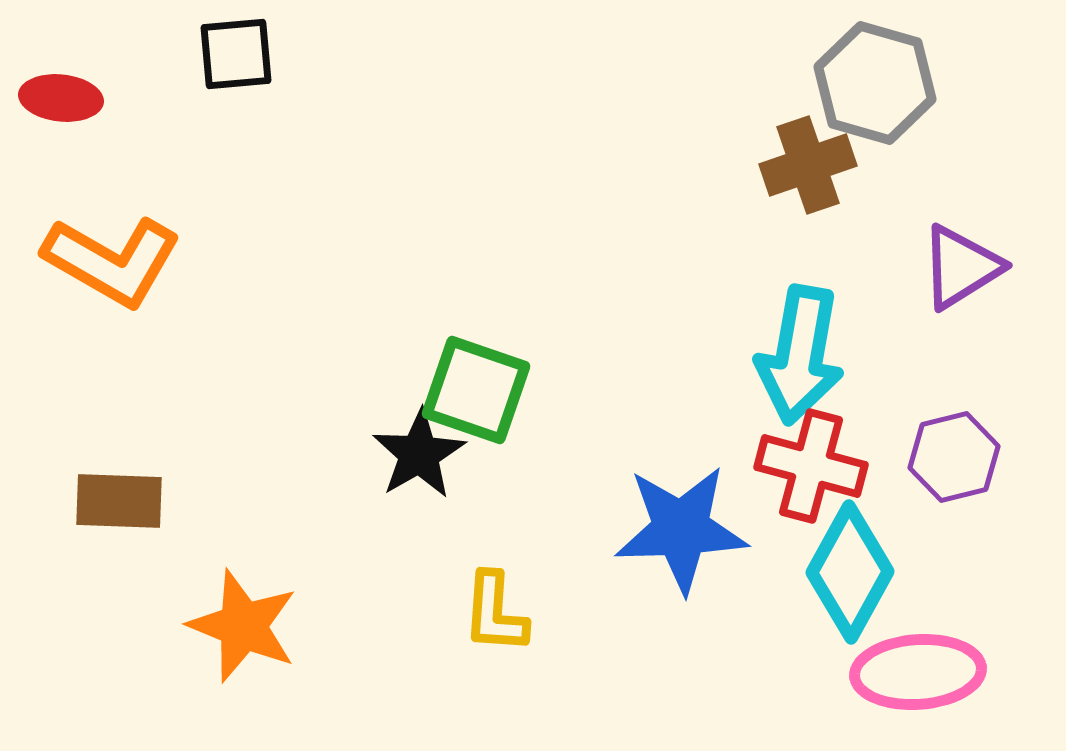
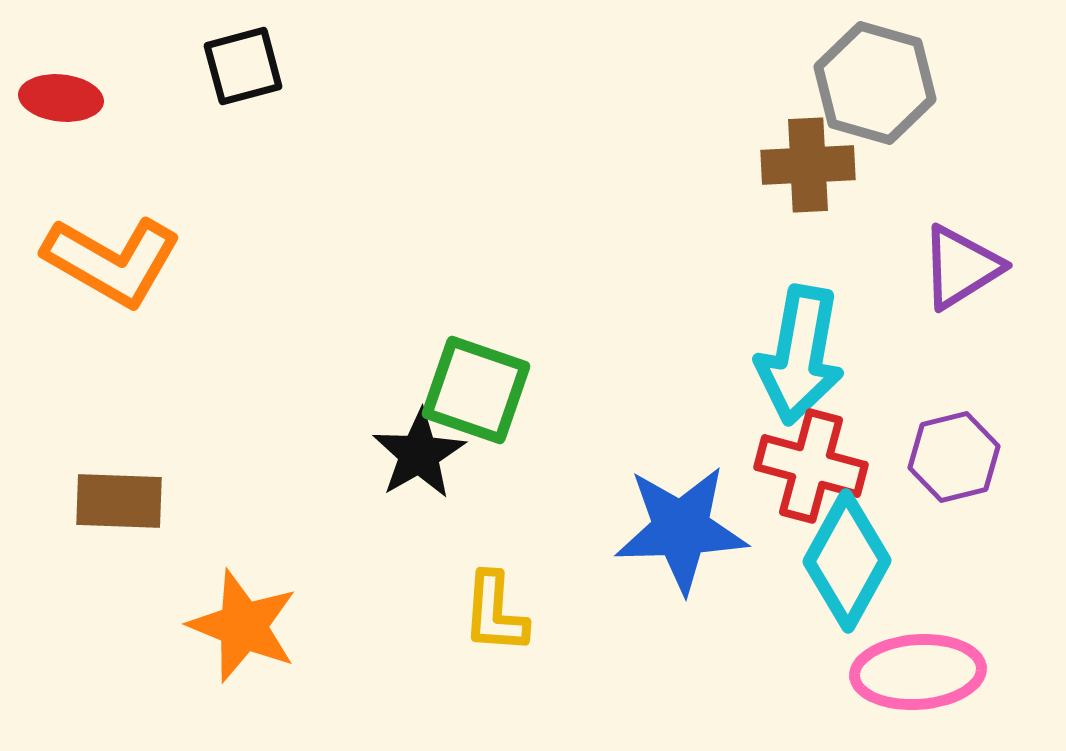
black square: moved 7 px right, 12 px down; rotated 10 degrees counterclockwise
brown cross: rotated 16 degrees clockwise
cyan diamond: moved 3 px left, 11 px up
